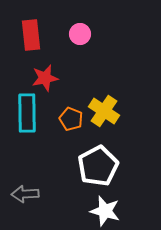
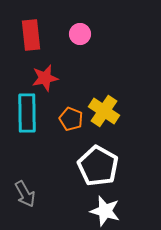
white pentagon: rotated 15 degrees counterclockwise
gray arrow: rotated 116 degrees counterclockwise
